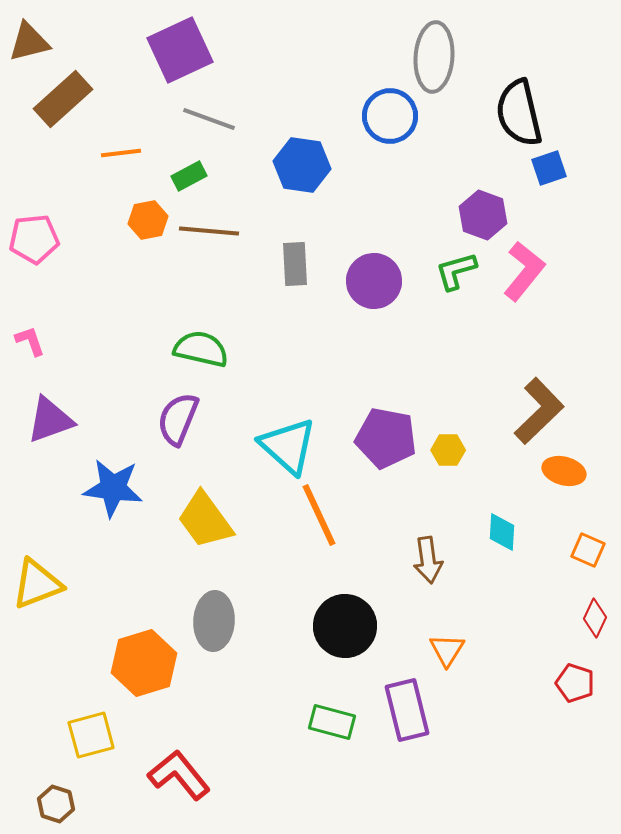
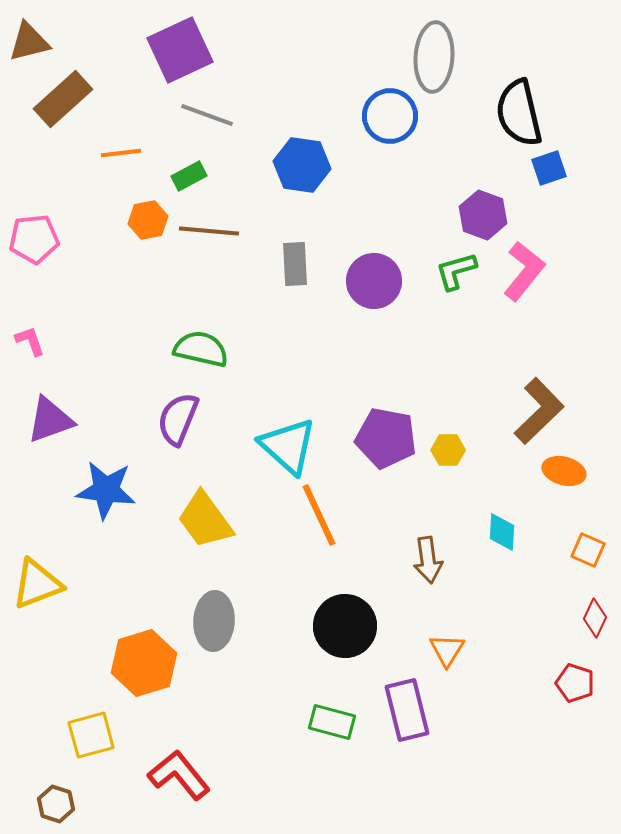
gray line at (209, 119): moved 2 px left, 4 px up
blue star at (113, 488): moved 7 px left, 2 px down
